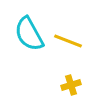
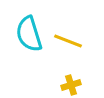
cyan semicircle: rotated 12 degrees clockwise
